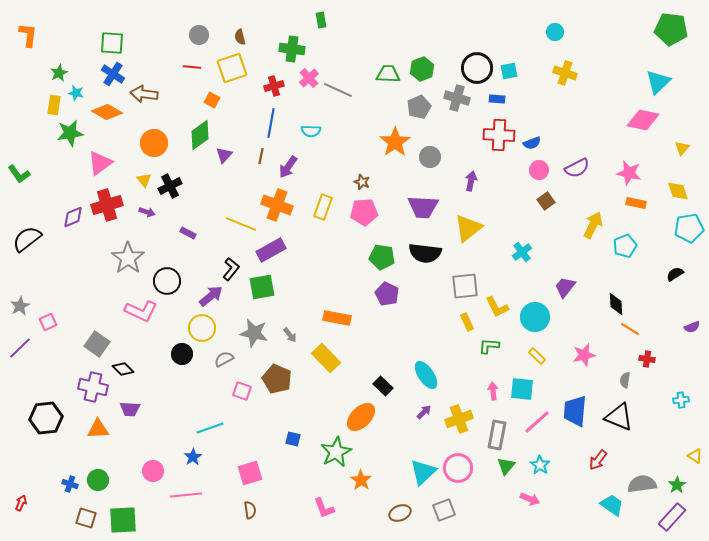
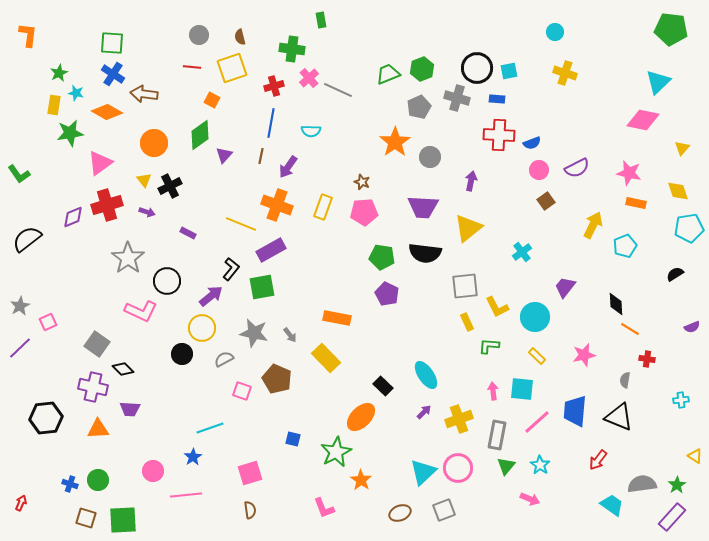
green trapezoid at (388, 74): rotated 25 degrees counterclockwise
